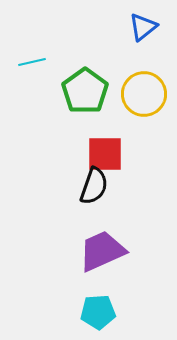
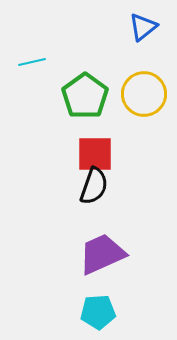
green pentagon: moved 5 px down
red square: moved 10 px left
purple trapezoid: moved 3 px down
